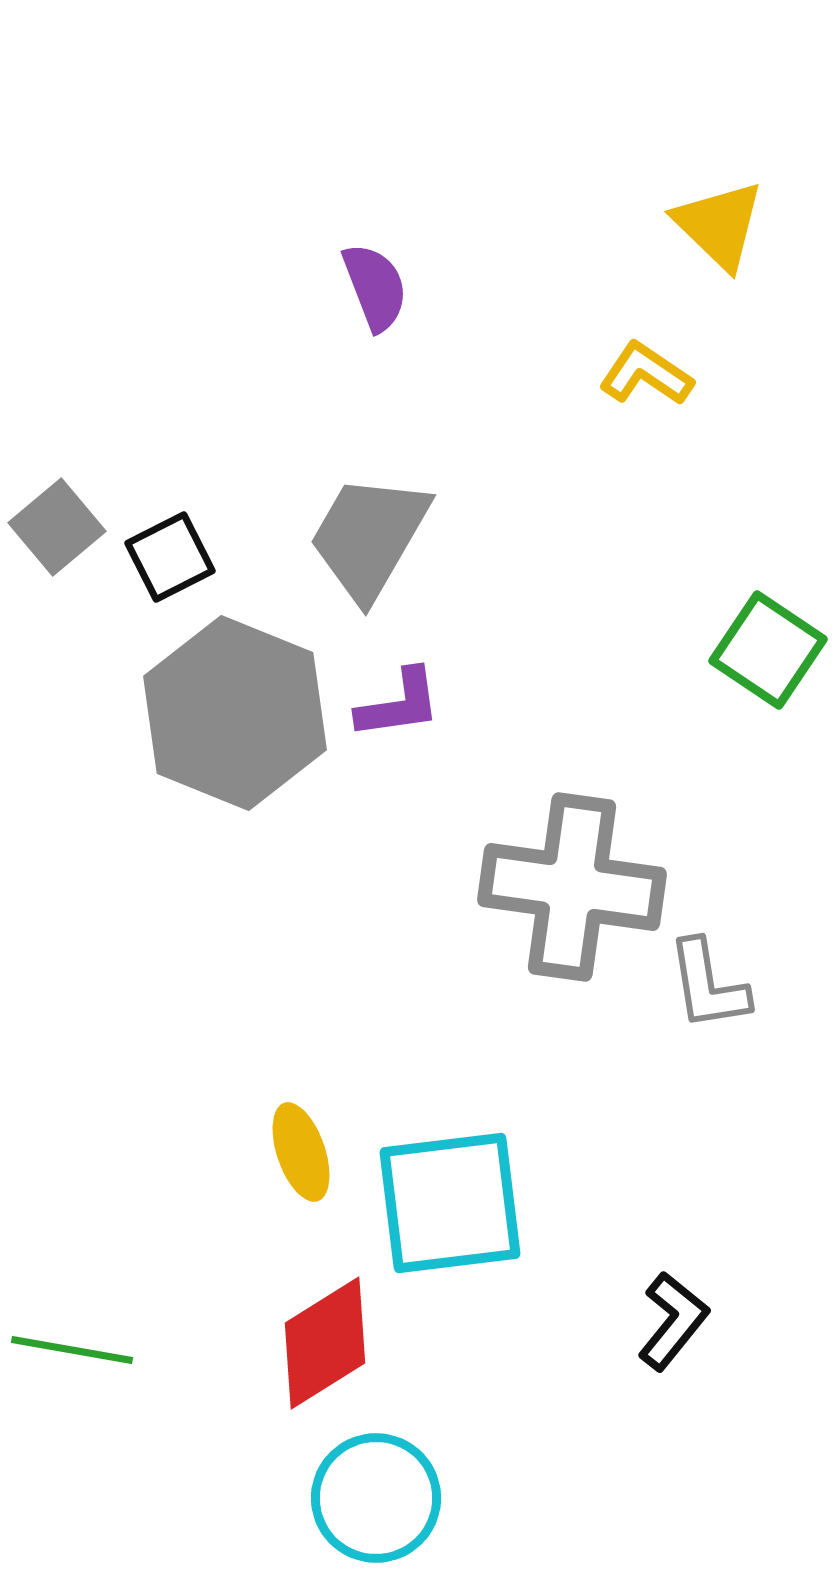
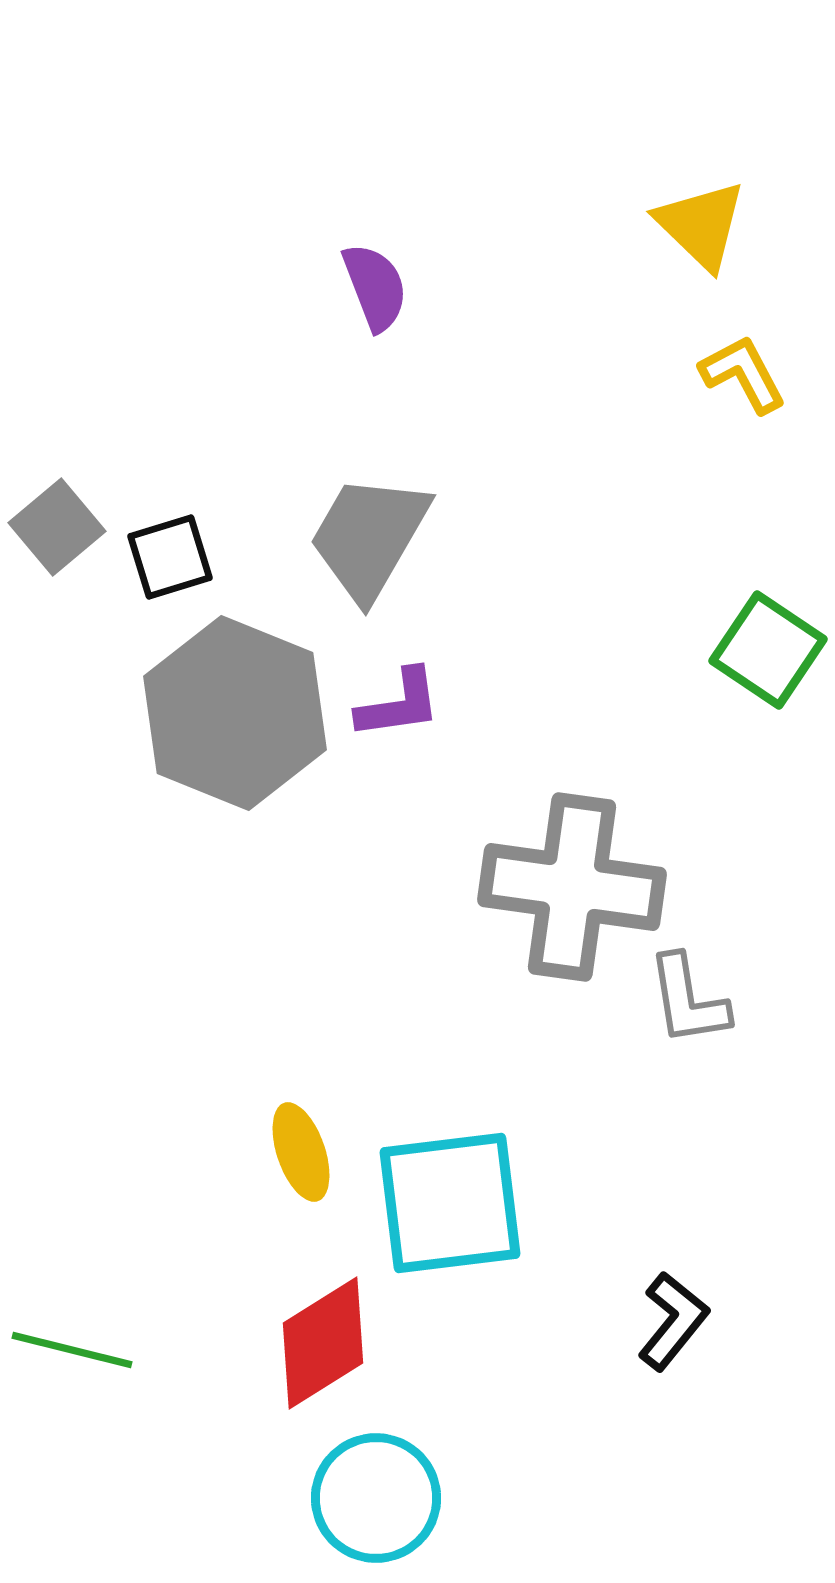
yellow triangle: moved 18 px left
yellow L-shape: moved 97 px right; rotated 28 degrees clockwise
black square: rotated 10 degrees clockwise
gray L-shape: moved 20 px left, 15 px down
red diamond: moved 2 px left
green line: rotated 4 degrees clockwise
